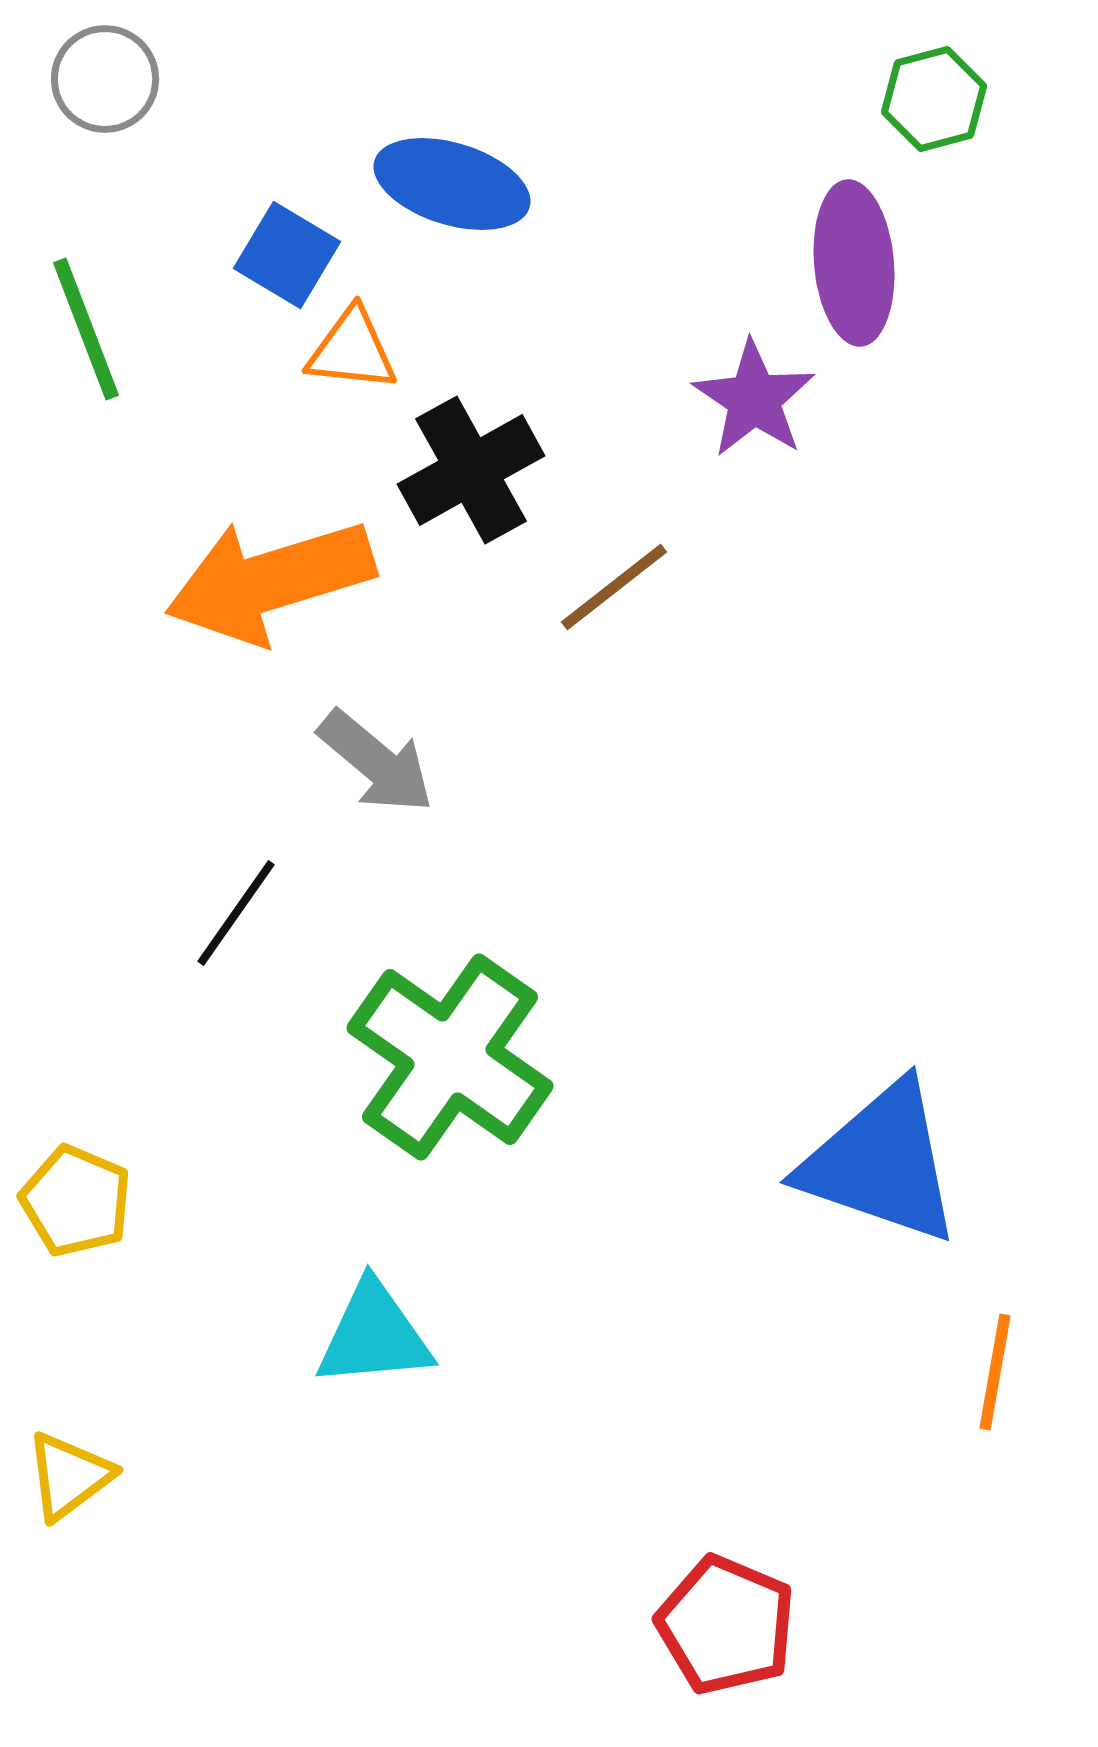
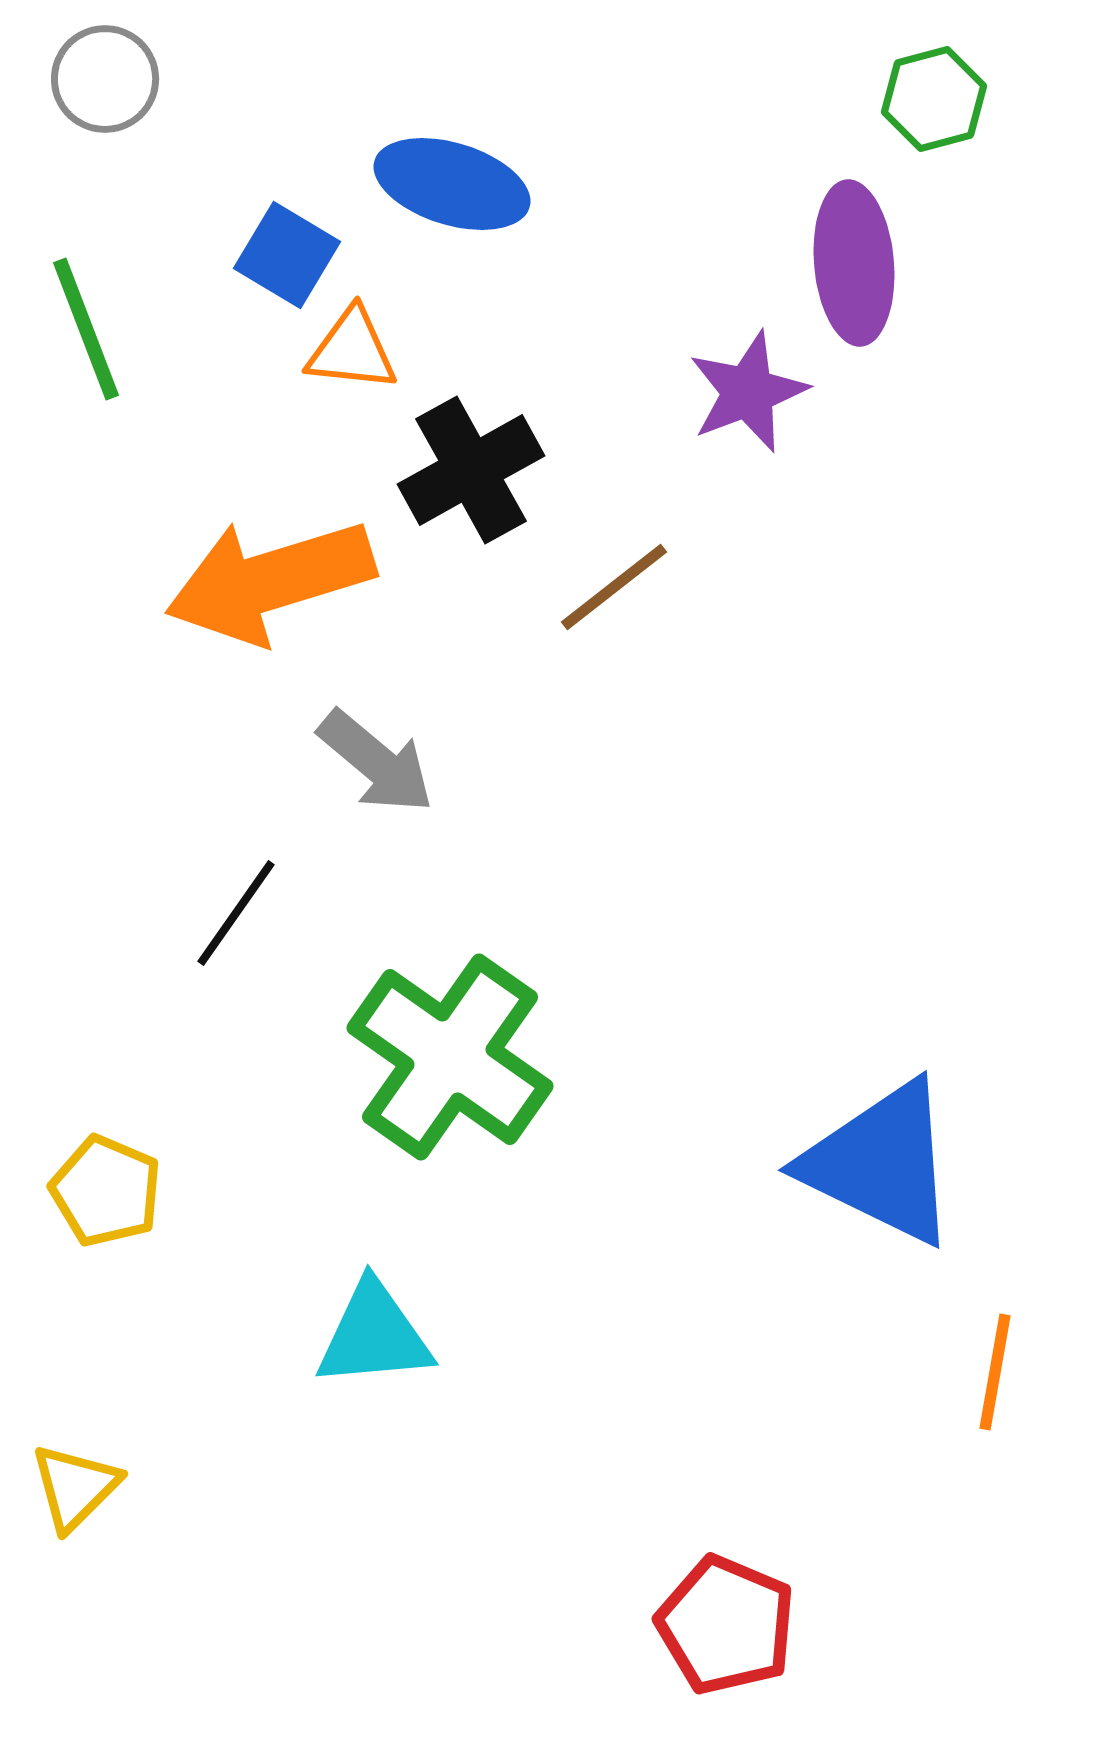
purple star: moved 6 px left, 7 px up; rotated 17 degrees clockwise
blue triangle: rotated 7 degrees clockwise
yellow pentagon: moved 30 px right, 10 px up
yellow triangle: moved 6 px right, 11 px down; rotated 8 degrees counterclockwise
